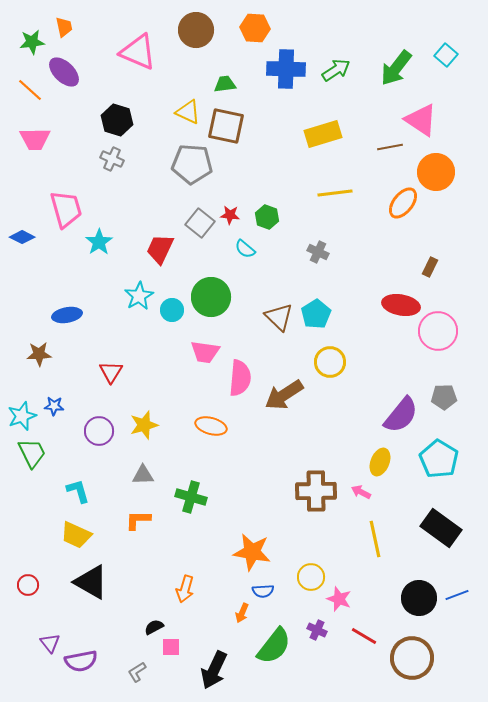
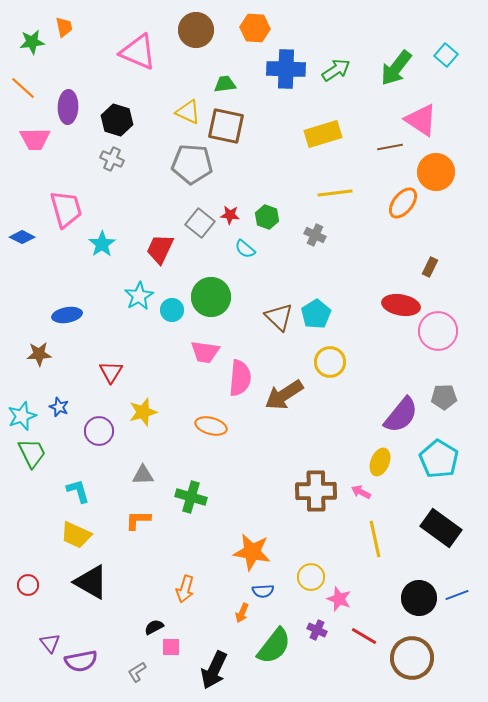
purple ellipse at (64, 72): moved 4 px right, 35 px down; rotated 48 degrees clockwise
orange line at (30, 90): moved 7 px left, 2 px up
cyan star at (99, 242): moved 3 px right, 2 px down
gray cross at (318, 252): moved 3 px left, 17 px up
blue star at (54, 406): moved 5 px right, 1 px down; rotated 18 degrees clockwise
yellow star at (144, 425): moved 1 px left, 13 px up
